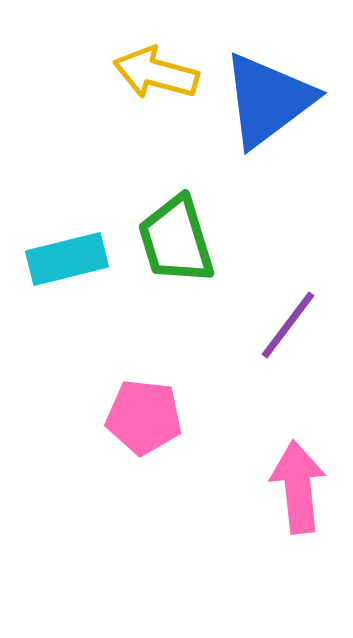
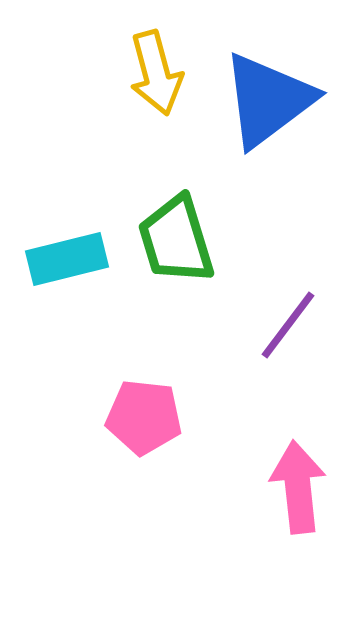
yellow arrow: rotated 120 degrees counterclockwise
